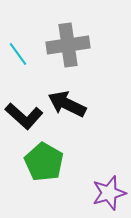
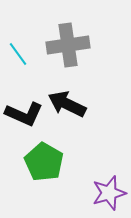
black L-shape: moved 2 px up; rotated 18 degrees counterclockwise
